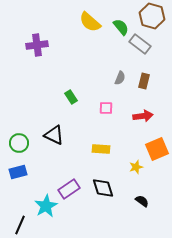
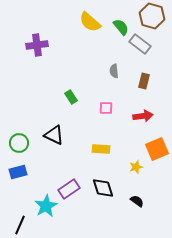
gray semicircle: moved 6 px left, 7 px up; rotated 152 degrees clockwise
black semicircle: moved 5 px left
